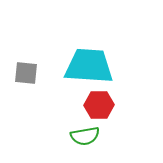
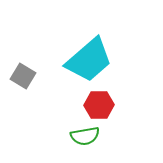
cyan trapezoid: moved 6 px up; rotated 135 degrees clockwise
gray square: moved 3 px left, 3 px down; rotated 25 degrees clockwise
